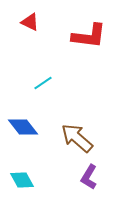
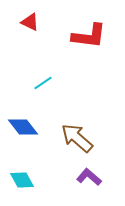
purple L-shape: rotated 100 degrees clockwise
